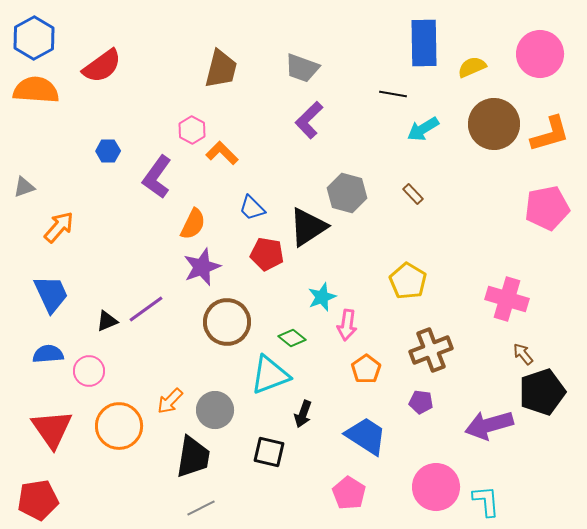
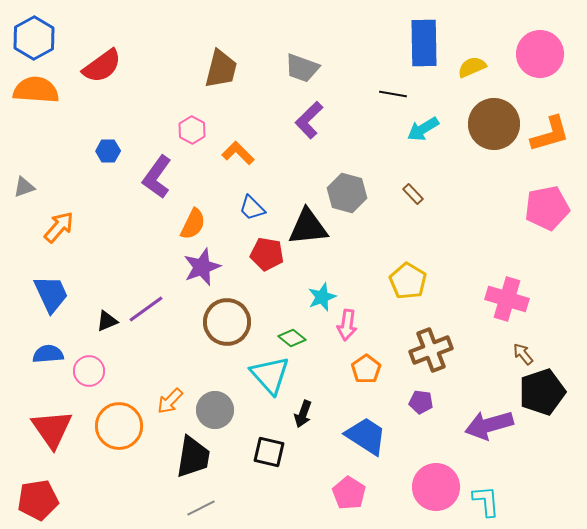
orange L-shape at (222, 153): moved 16 px right
black triangle at (308, 227): rotated 27 degrees clockwise
cyan triangle at (270, 375): rotated 51 degrees counterclockwise
